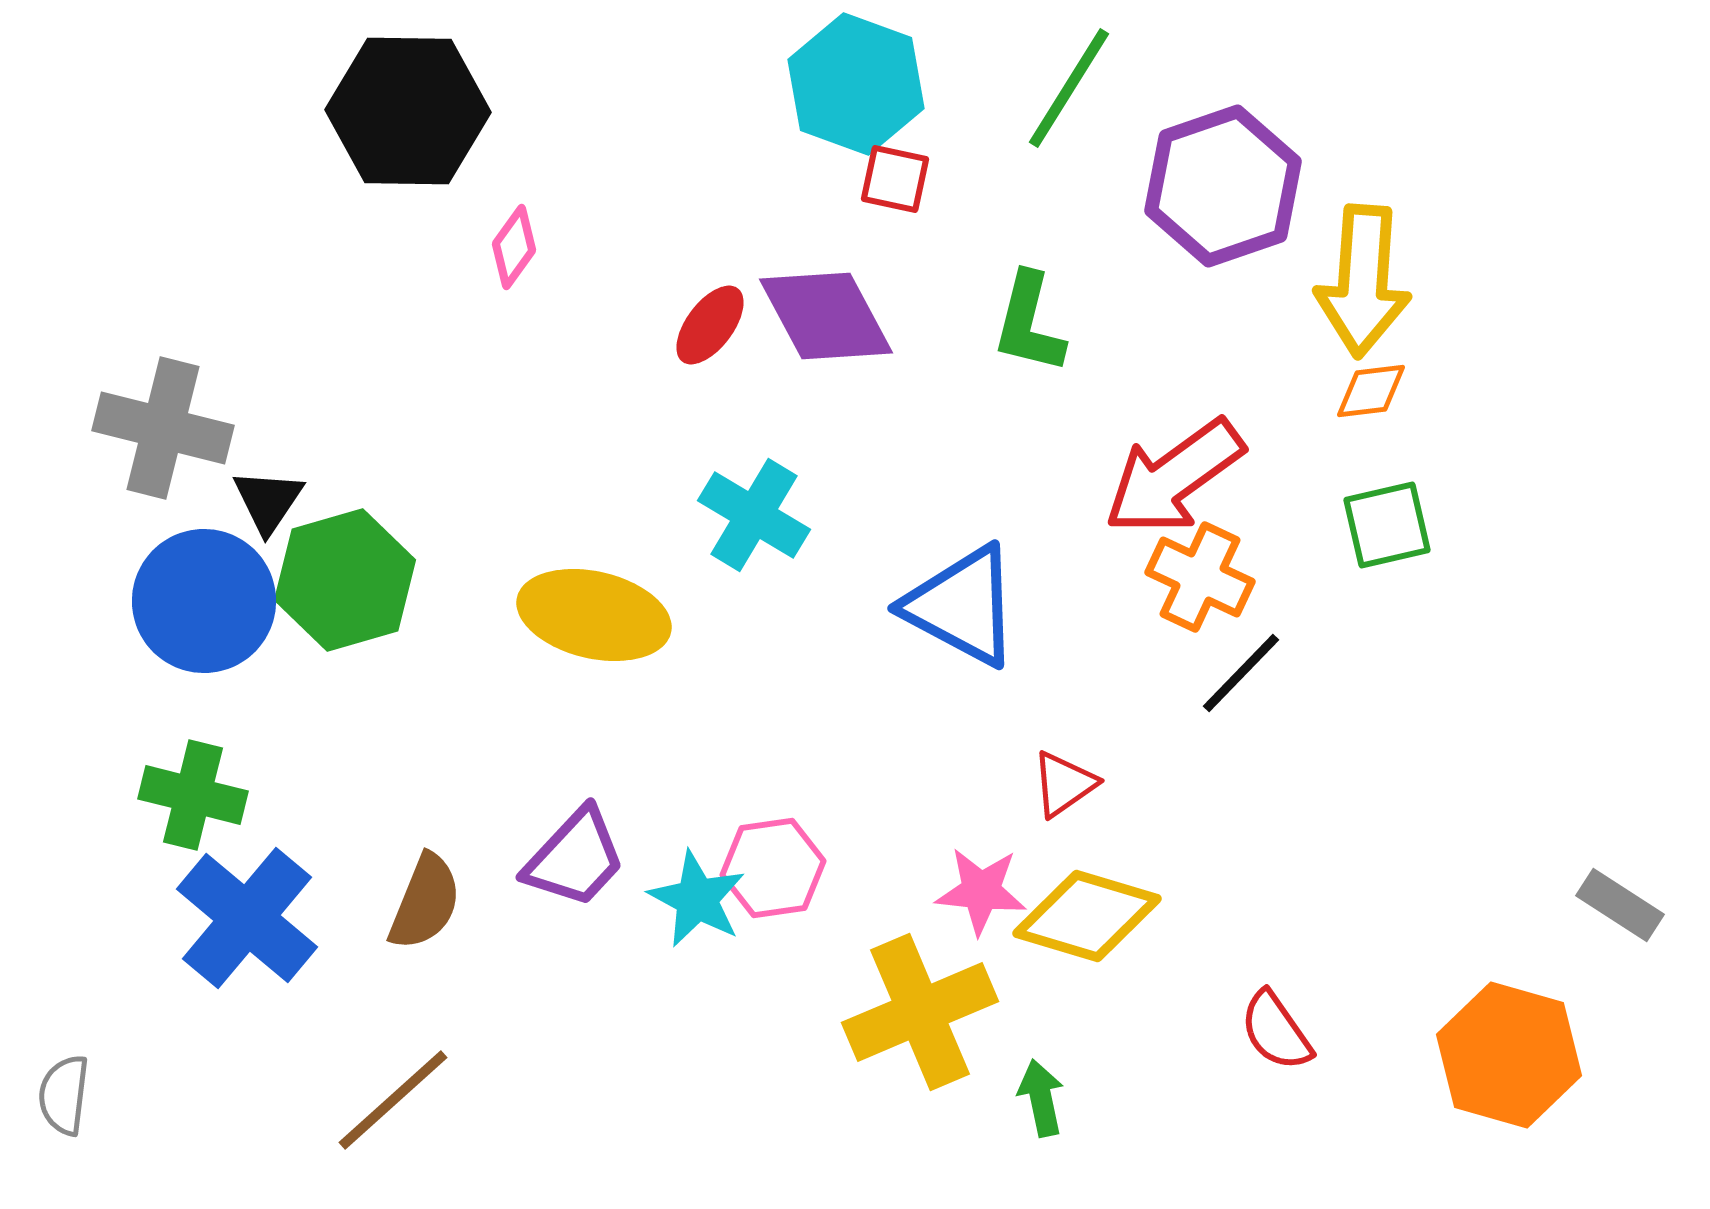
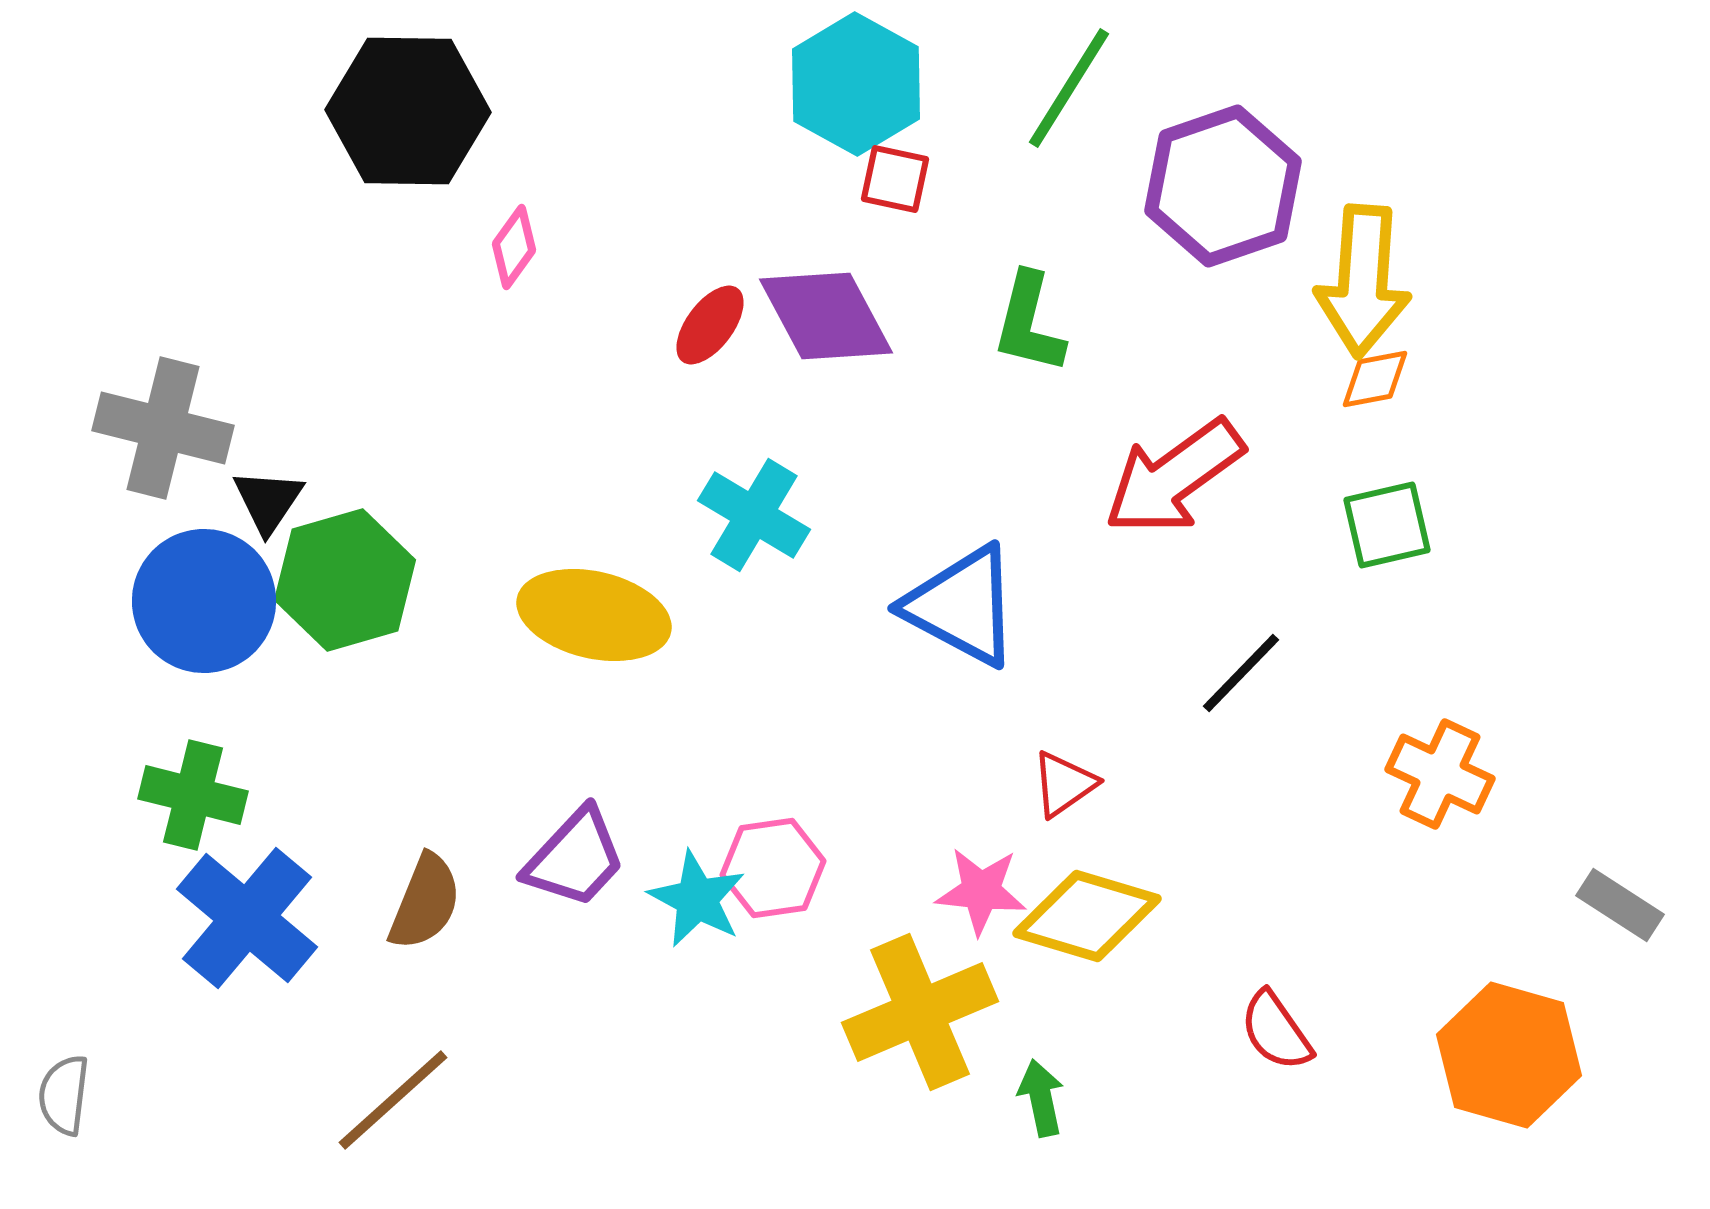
cyan hexagon: rotated 9 degrees clockwise
orange diamond: moved 4 px right, 12 px up; rotated 4 degrees counterclockwise
orange cross: moved 240 px right, 197 px down
